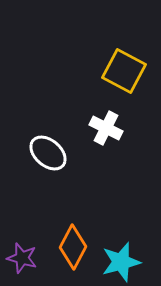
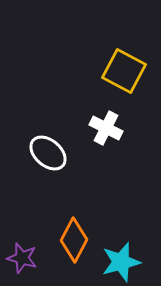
orange diamond: moved 1 px right, 7 px up
